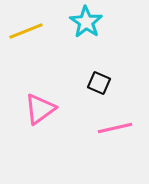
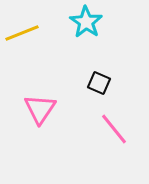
yellow line: moved 4 px left, 2 px down
pink triangle: rotated 20 degrees counterclockwise
pink line: moved 1 px left, 1 px down; rotated 64 degrees clockwise
